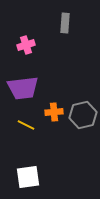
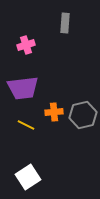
white square: rotated 25 degrees counterclockwise
